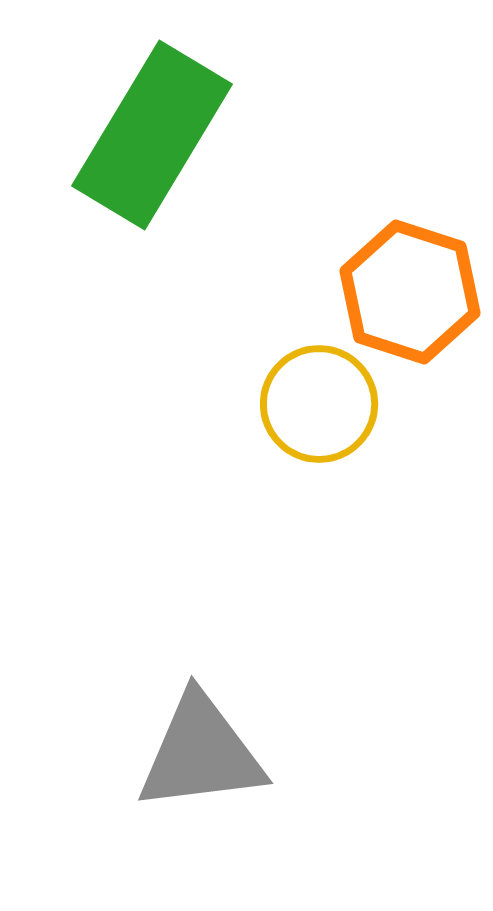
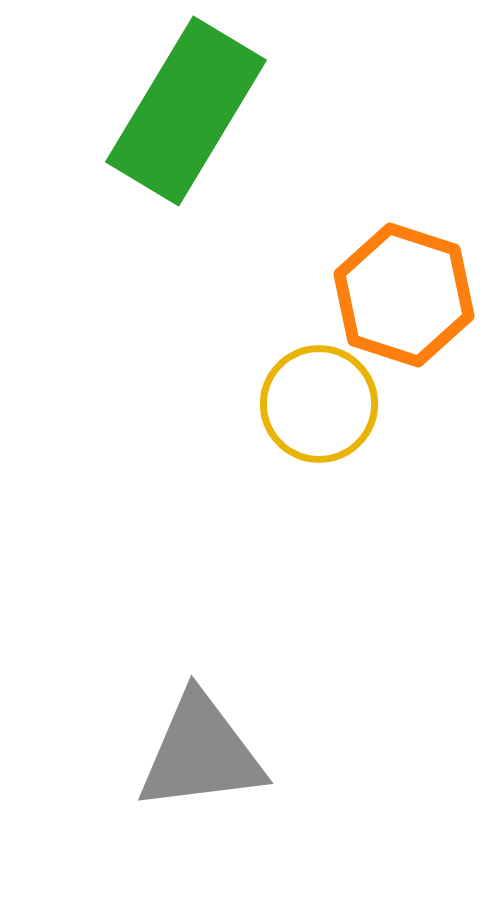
green rectangle: moved 34 px right, 24 px up
orange hexagon: moved 6 px left, 3 px down
